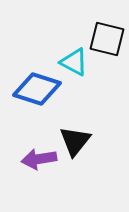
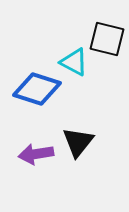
black triangle: moved 3 px right, 1 px down
purple arrow: moved 3 px left, 5 px up
